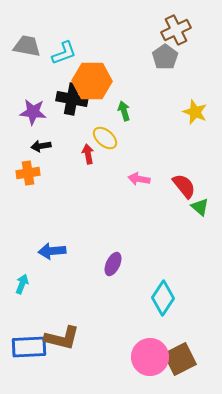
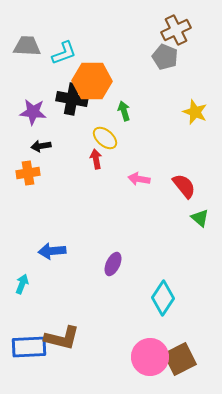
gray trapezoid: rotated 8 degrees counterclockwise
gray pentagon: rotated 15 degrees counterclockwise
red arrow: moved 8 px right, 5 px down
green triangle: moved 11 px down
